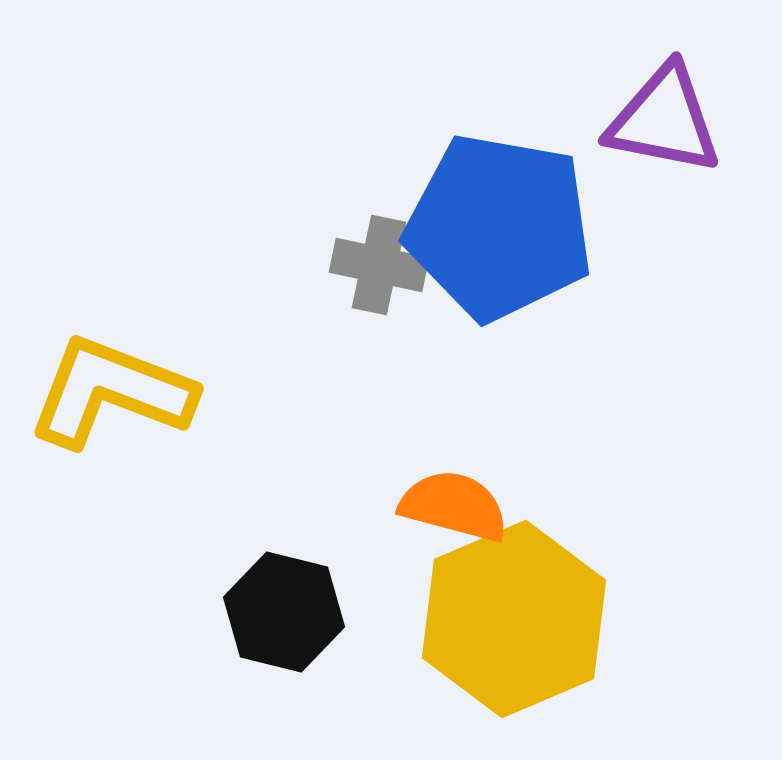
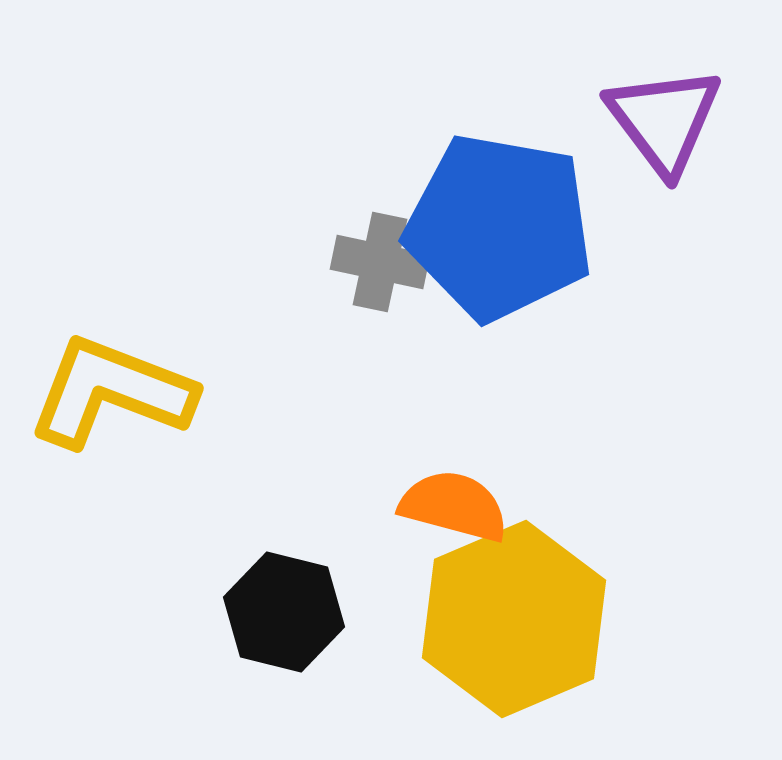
purple triangle: rotated 42 degrees clockwise
gray cross: moved 1 px right, 3 px up
